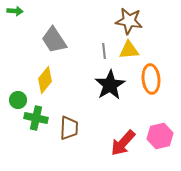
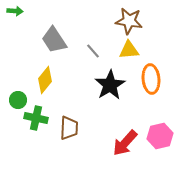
gray line: moved 11 px left; rotated 35 degrees counterclockwise
red arrow: moved 2 px right
